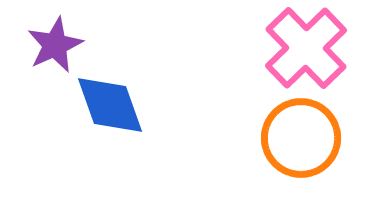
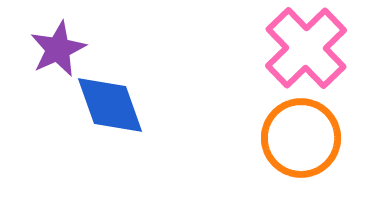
purple star: moved 3 px right, 4 px down
